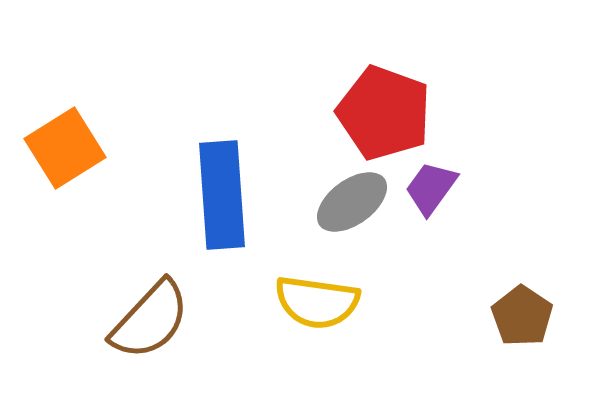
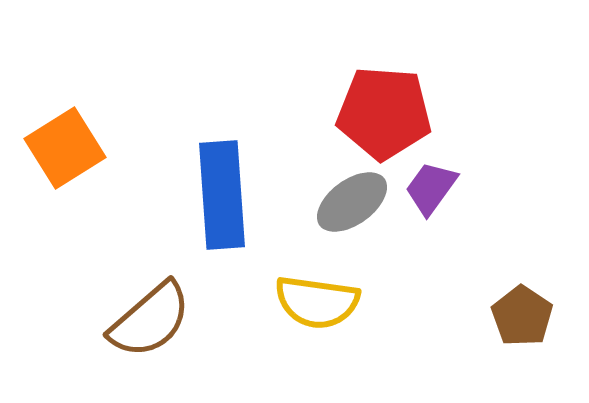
red pentagon: rotated 16 degrees counterclockwise
brown semicircle: rotated 6 degrees clockwise
